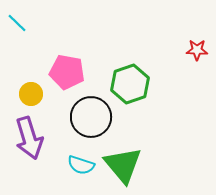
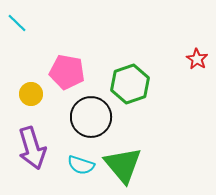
red star: moved 9 px down; rotated 30 degrees clockwise
purple arrow: moved 3 px right, 10 px down
